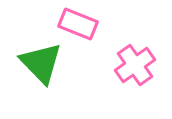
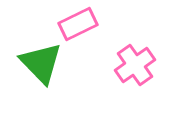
pink rectangle: rotated 48 degrees counterclockwise
